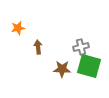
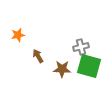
orange star: moved 7 px down
brown arrow: moved 9 px down; rotated 24 degrees counterclockwise
